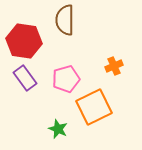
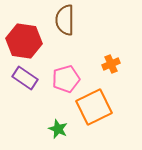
orange cross: moved 3 px left, 2 px up
purple rectangle: rotated 20 degrees counterclockwise
